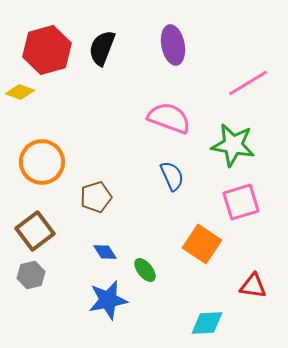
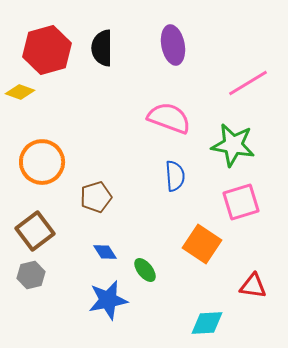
black semicircle: rotated 21 degrees counterclockwise
blue semicircle: moved 3 px right; rotated 20 degrees clockwise
